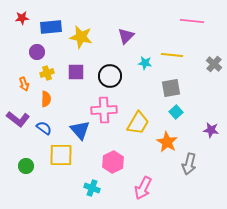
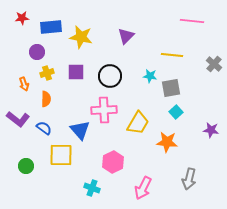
cyan star: moved 5 px right, 13 px down
orange star: rotated 25 degrees counterclockwise
gray arrow: moved 15 px down
